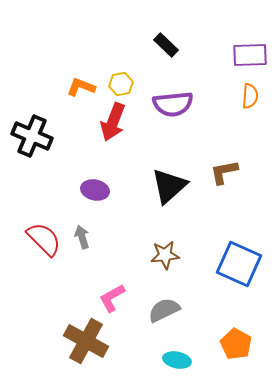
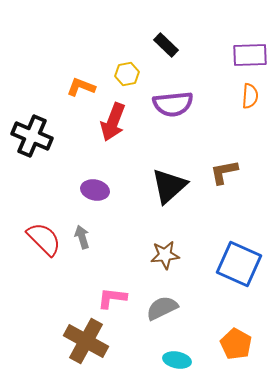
yellow hexagon: moved 6 px right, 10 px up
pink L-shape: rotated 36 degrees clockwise
gray semicircle: moved 2 px left, 2 px up
